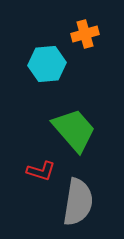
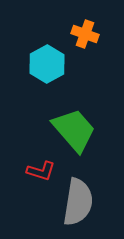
orange cross: rotated 36 degrees clockwise
cyan hexagon: rotated 24 degrees counterclockwise
